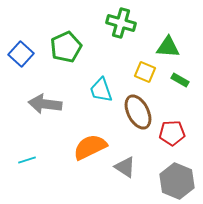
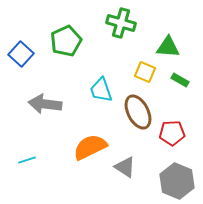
green pentagon: moved 6 px up
